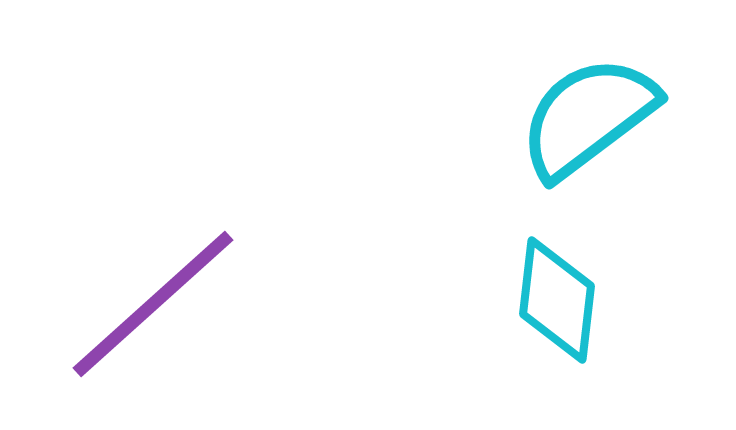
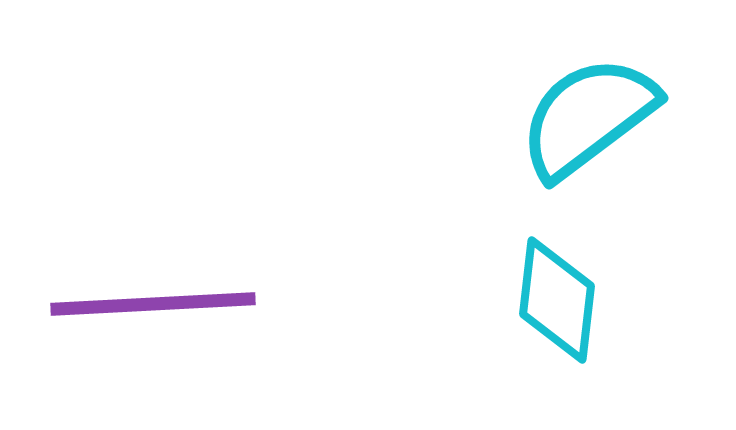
purple line: rotated 39 degrees clockwise
